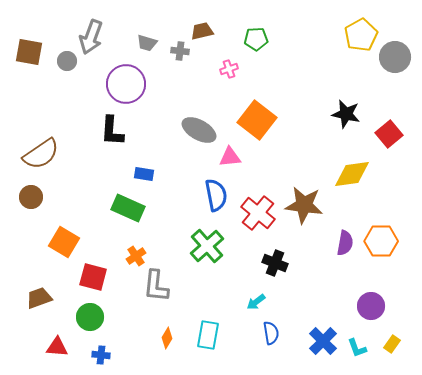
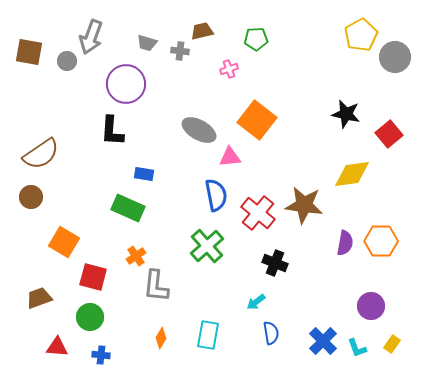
orange diamond at (167, 338): moved 6 px left
